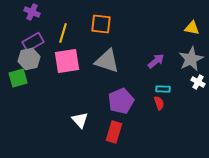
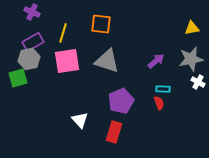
yellow triangle: rotated 21 degrees counterclockwise
gray star: rotated 15 degrees clockwise
